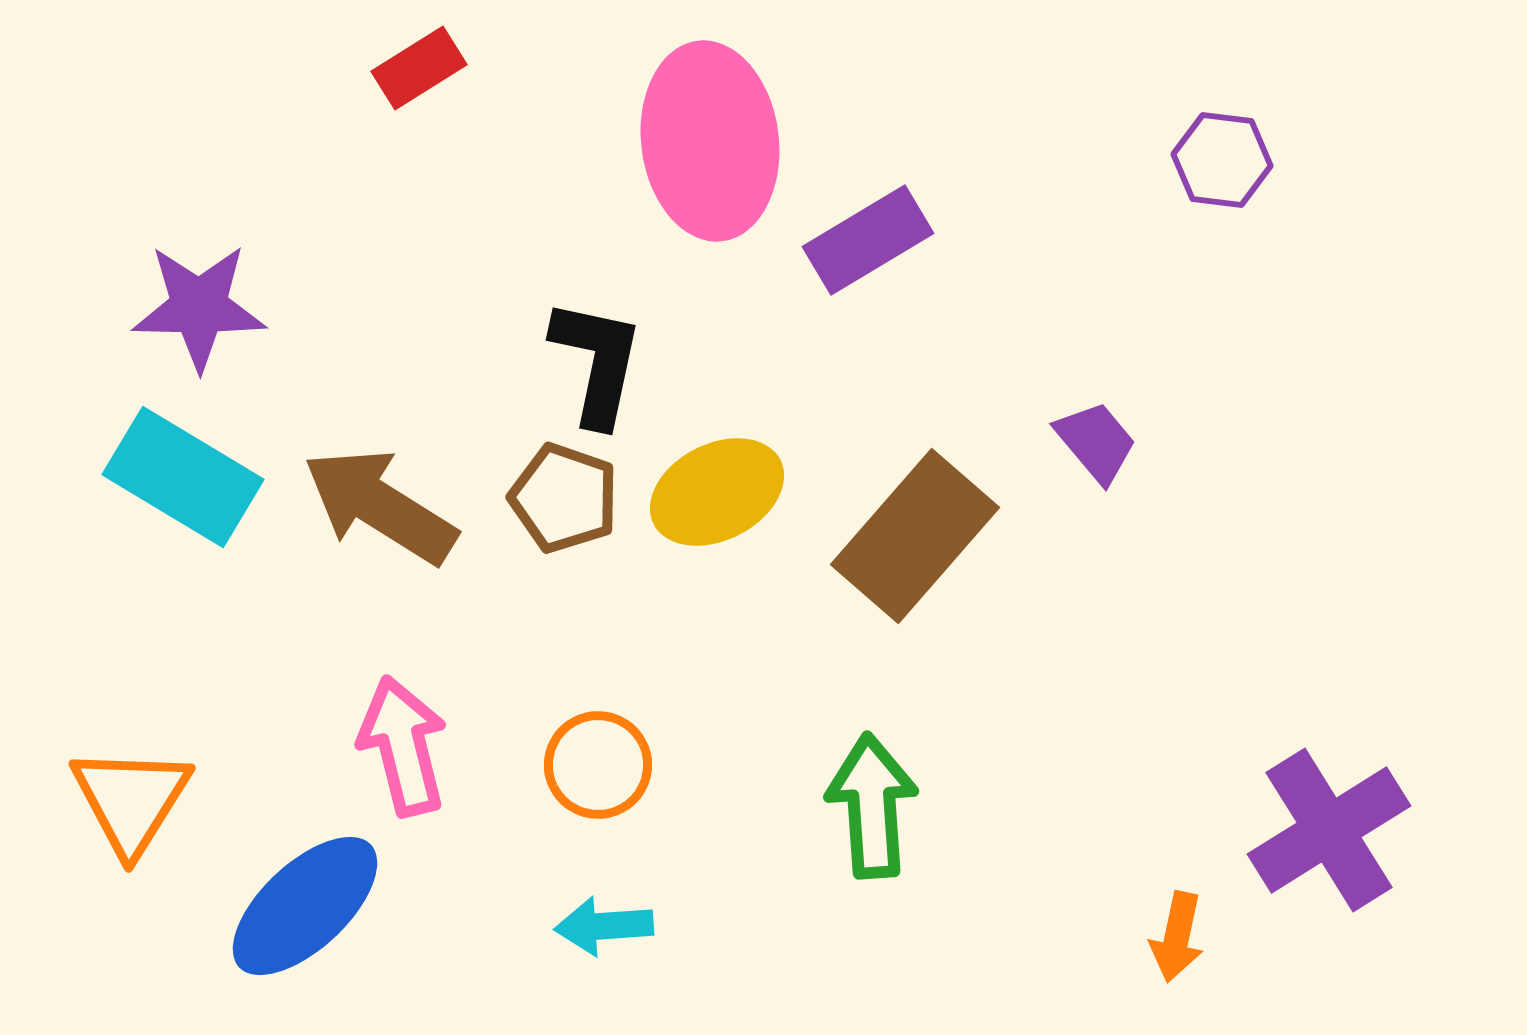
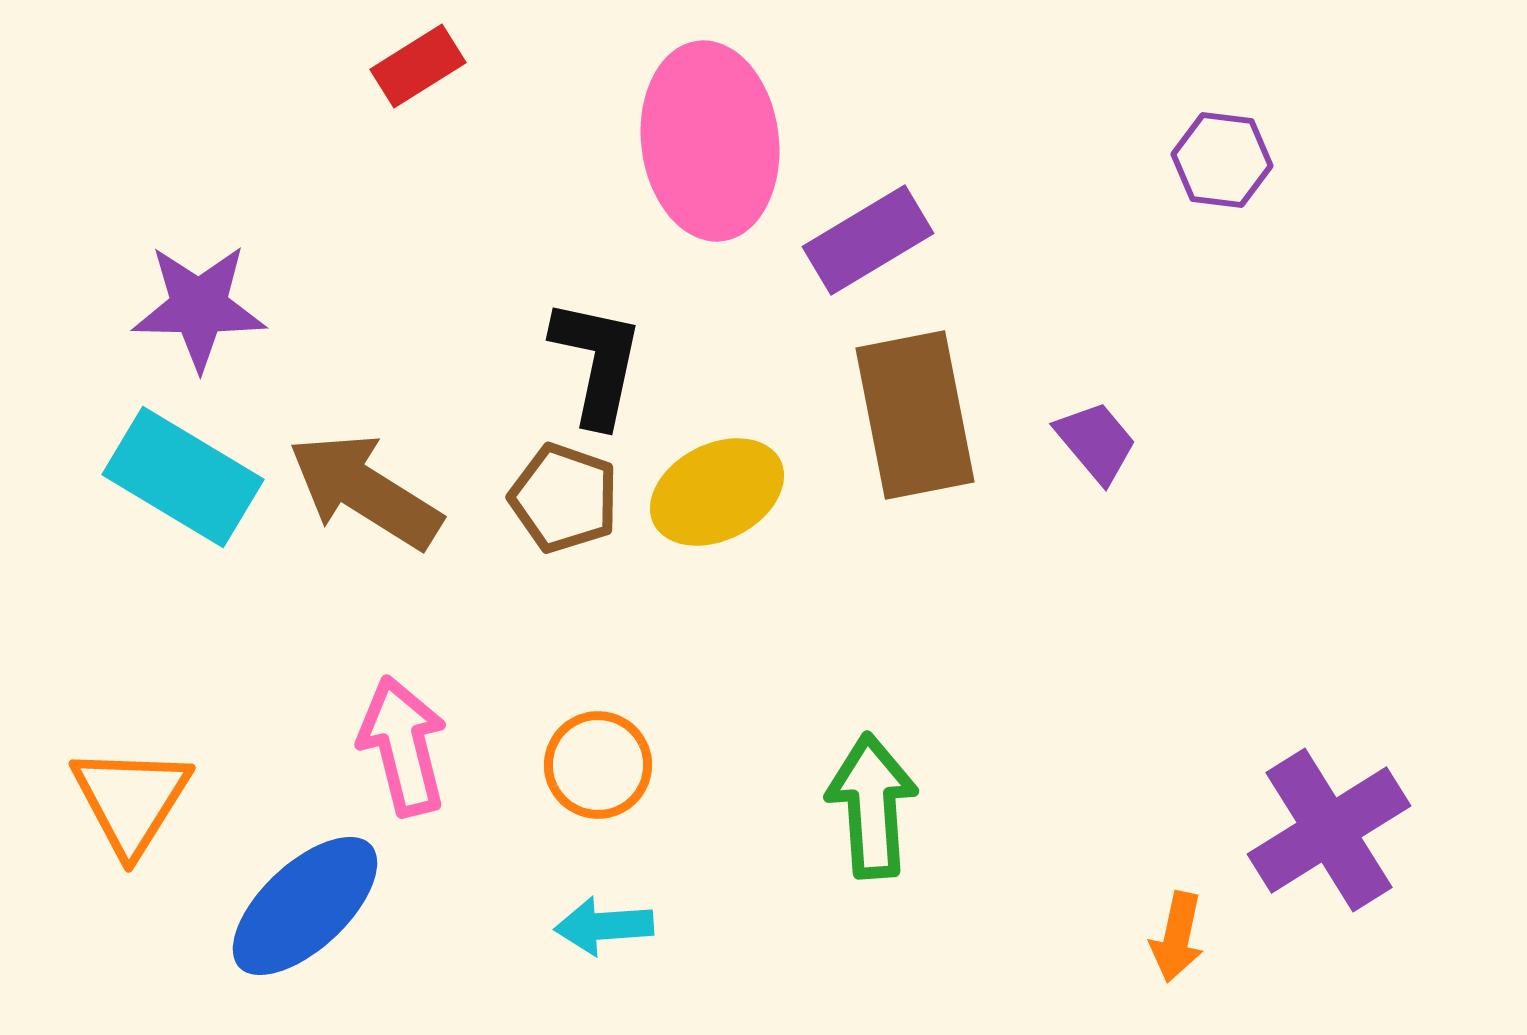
red rectangle: moved 1 px left, 2 px up
brown arrow: moved 15 px left, 15 px up
brown rectangle: moved 121 px up; rotated 52 degrees counterclockwise
